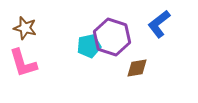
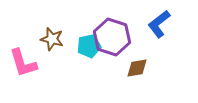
brown star: moved 27 px right, 11 px down
